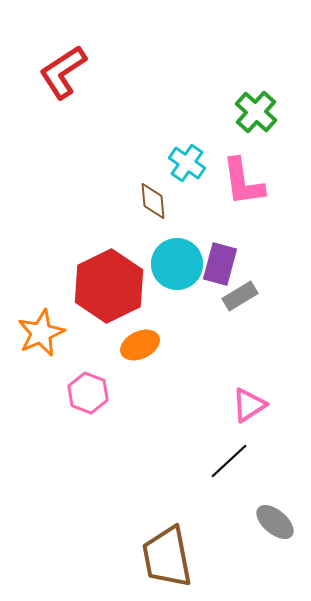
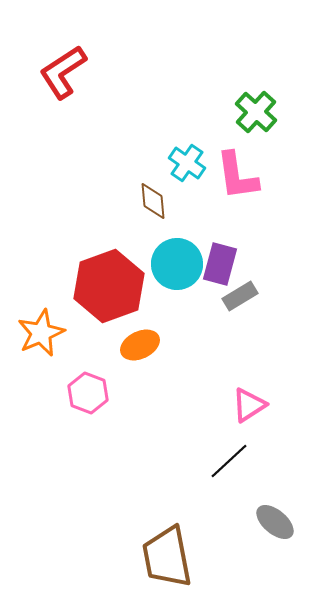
pink L-shape: moved 6 px left, 6 px up
red hexagon: rotated 6 degrees clockwise
